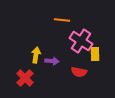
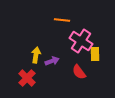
purple arrow: rotated 24 degrees counterclockwise
red semicircle: rotated 42 degrees clockwise
red cross: moved 2 px right
